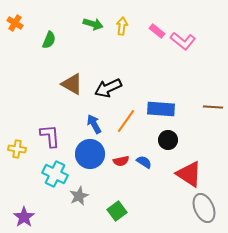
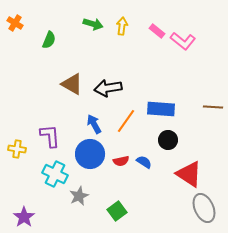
black arrow: rotated 16 degrees clockwise
